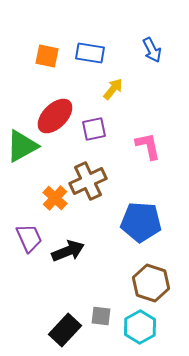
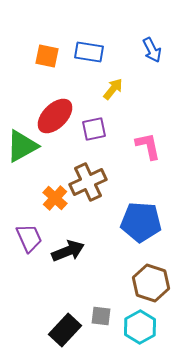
blue rectangle: moved 1 px left, 1 px up
brown cross: moved 1 px down
